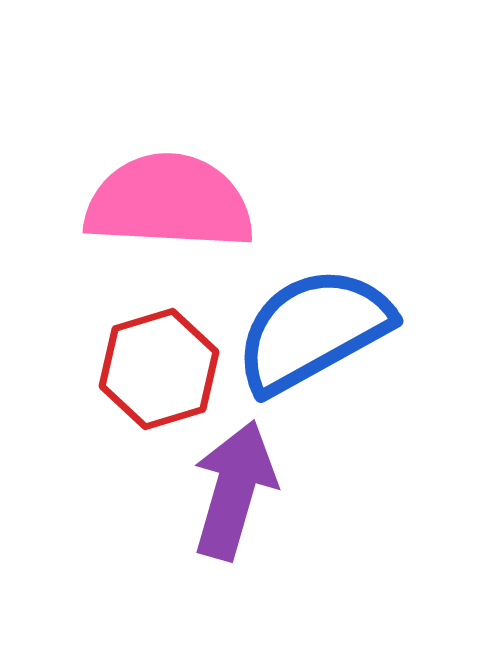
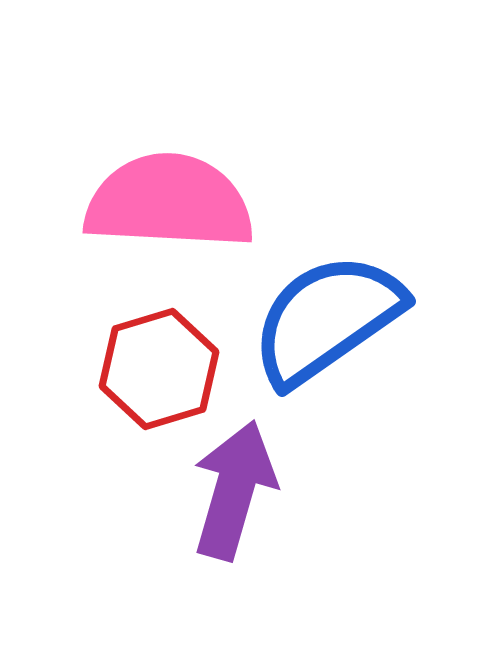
blue semicircle: moved 14 px right, 11 px up; rotated 6 degrees counterclockwise
